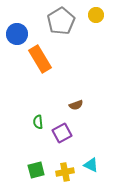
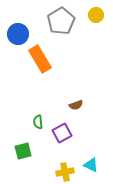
blue circle: moved 1 px right
green square: moved 13 px left, 19 px up
